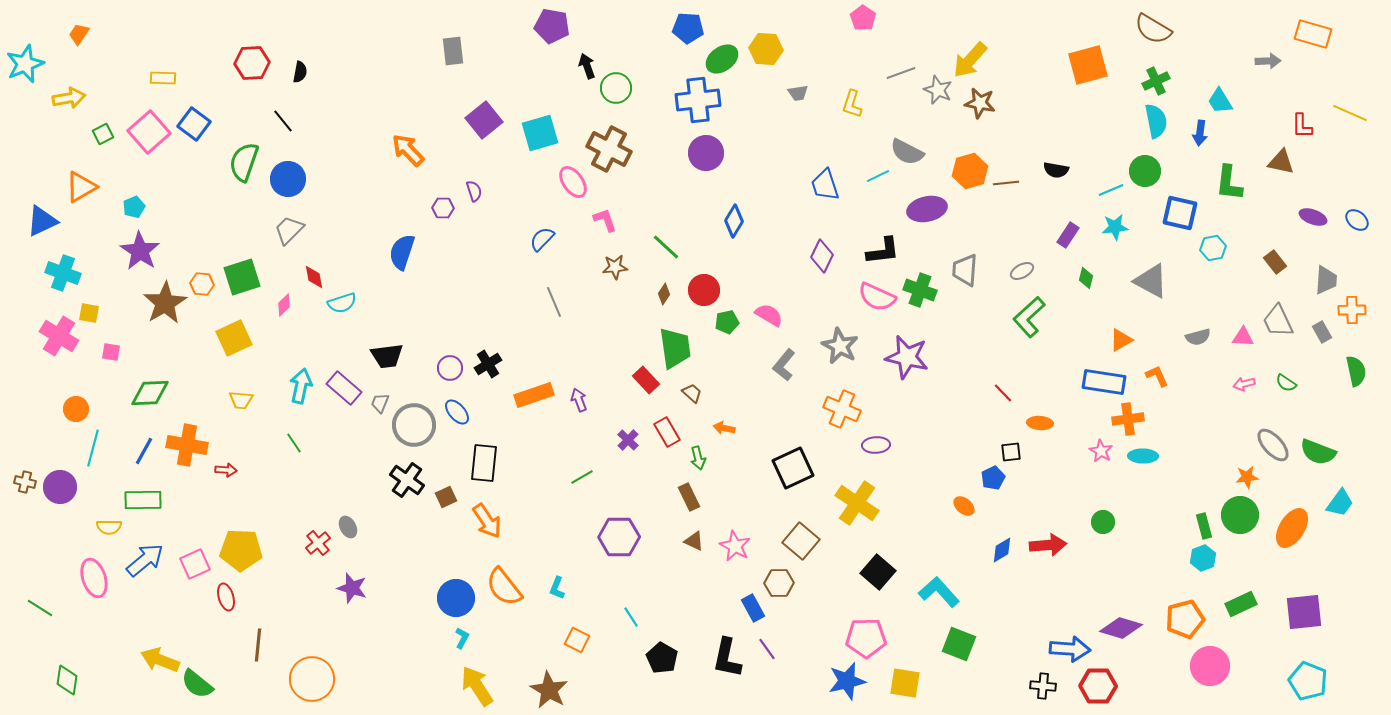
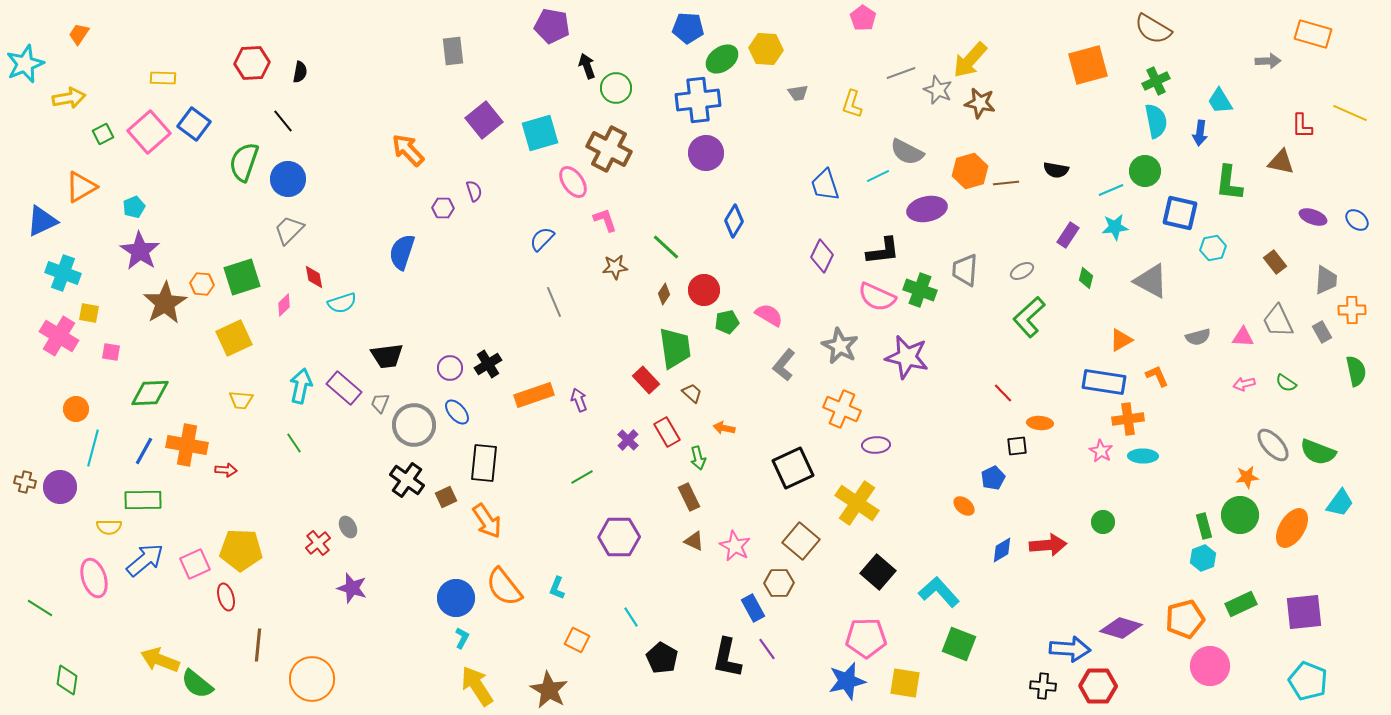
black square at (1011, 452): moved 6 px right, 6 px up
